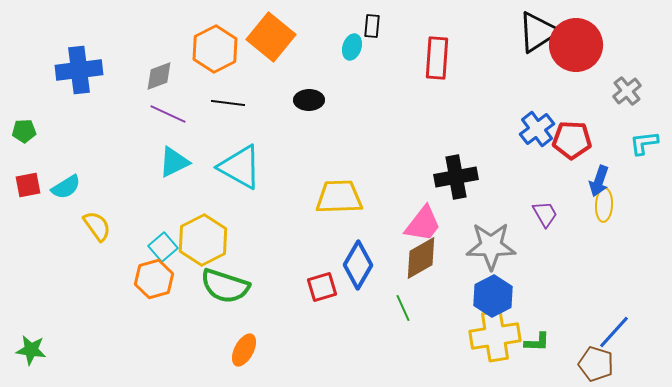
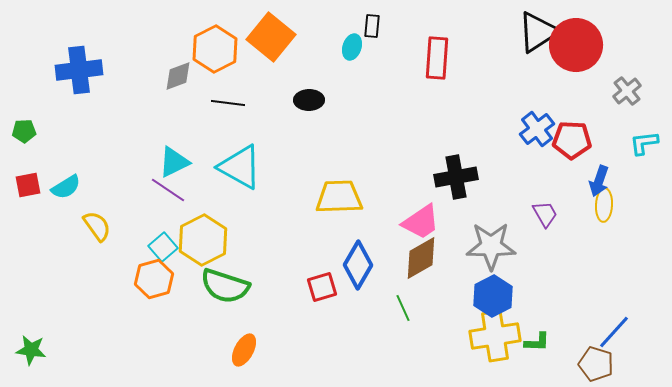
gray diamond at (159, 76): moved 19 px right
purple line at (168, 114): moved 76 px down; rotated 9 degrees clockwise
pink trapezoid at (423, 224): moved 2 px left, 2 px up; rotated 18 degrees clockwise
